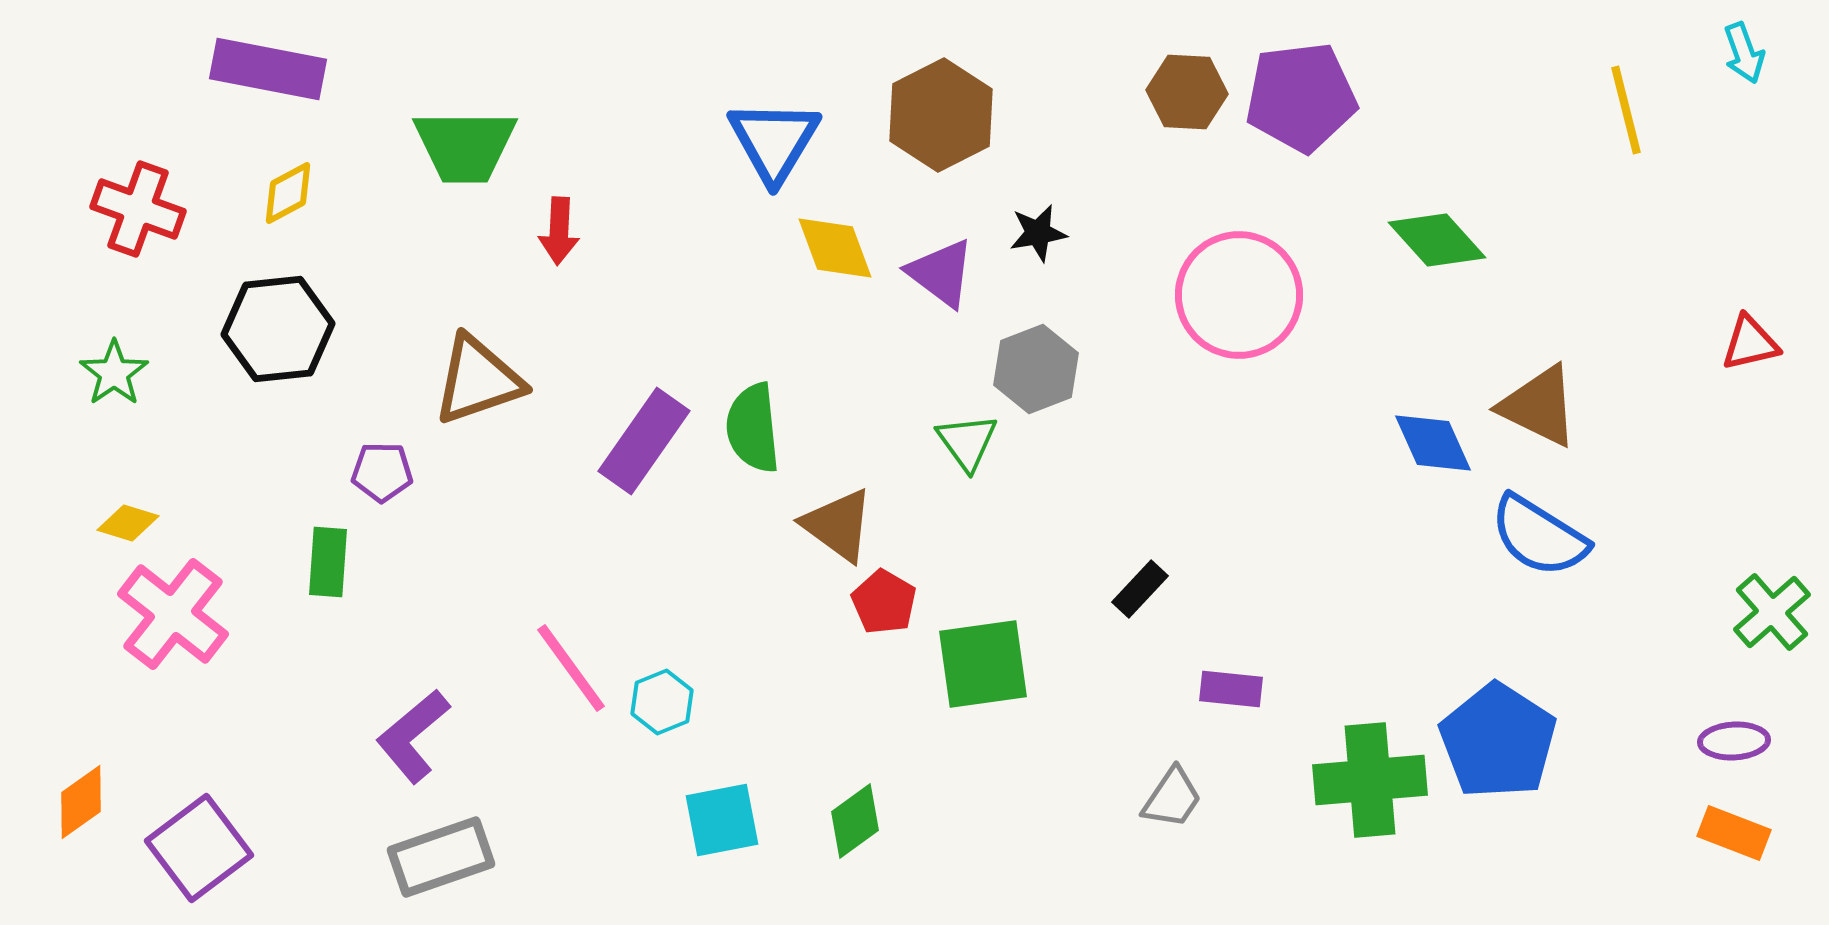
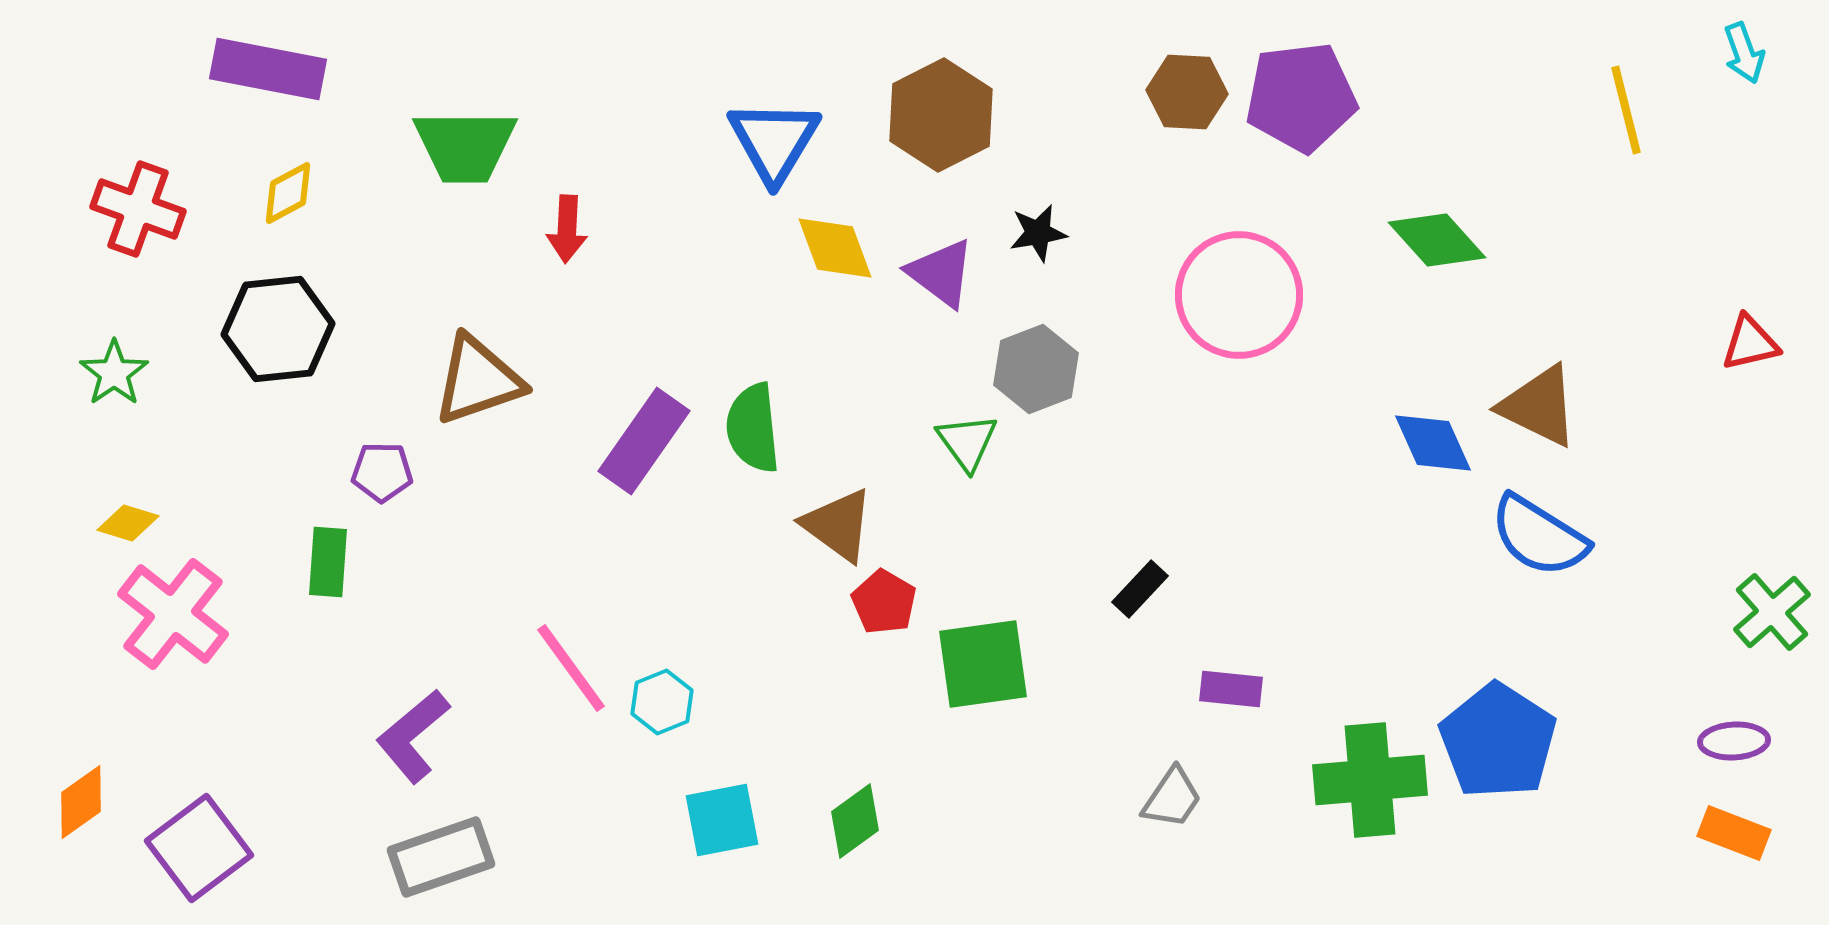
red arrow at (559, 231): moved 8 px right, 2 px up
